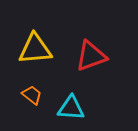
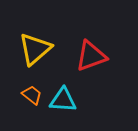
yellow triangle: rotated 36 degrees counterclockwise
cyan triangle: moved 8 px left, 8 px up
